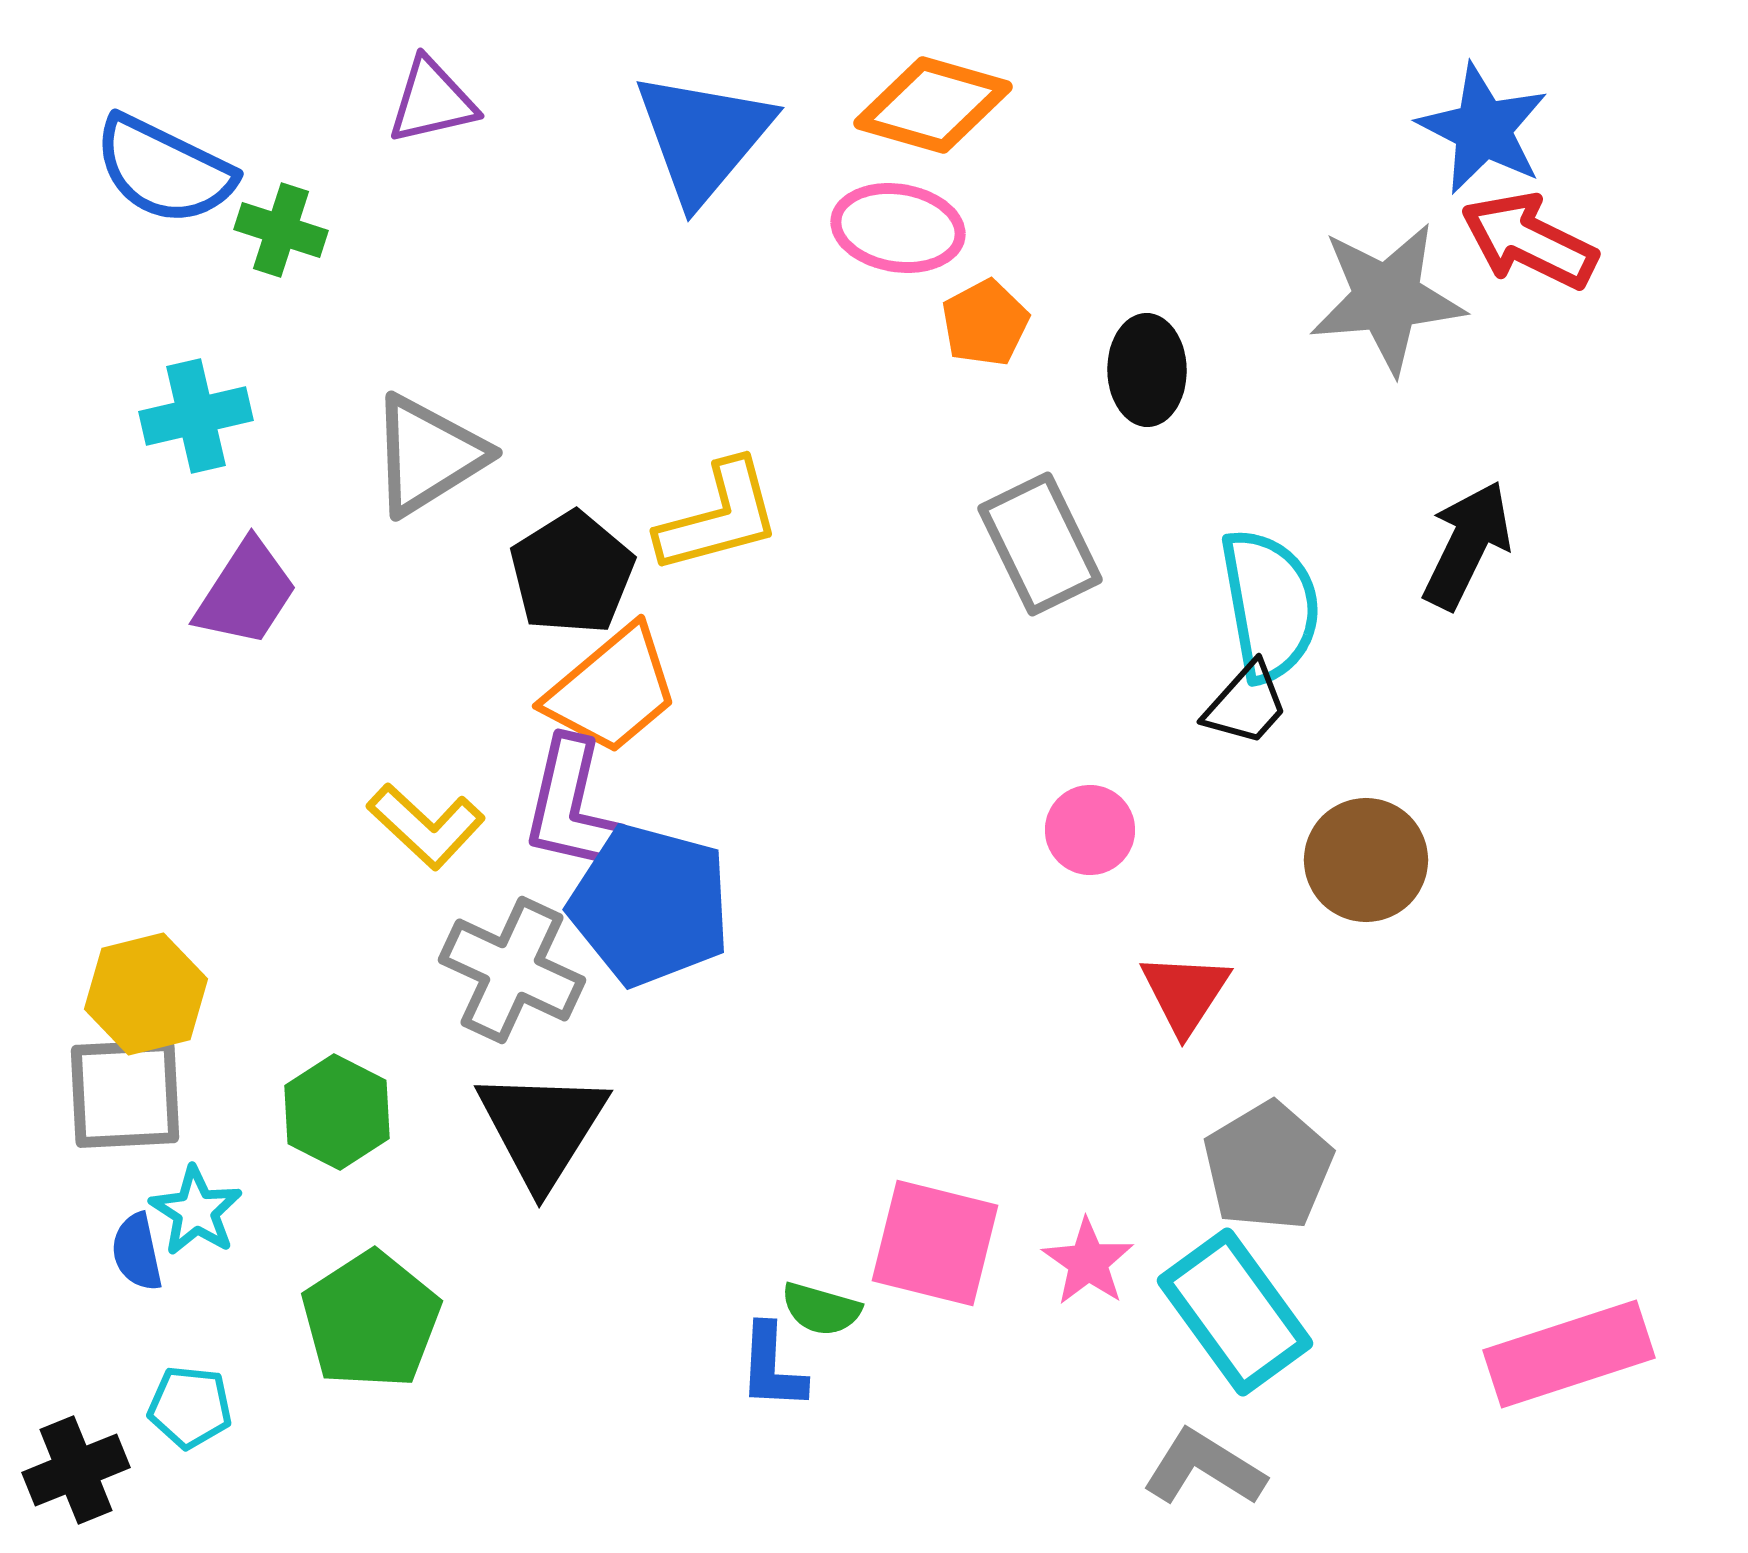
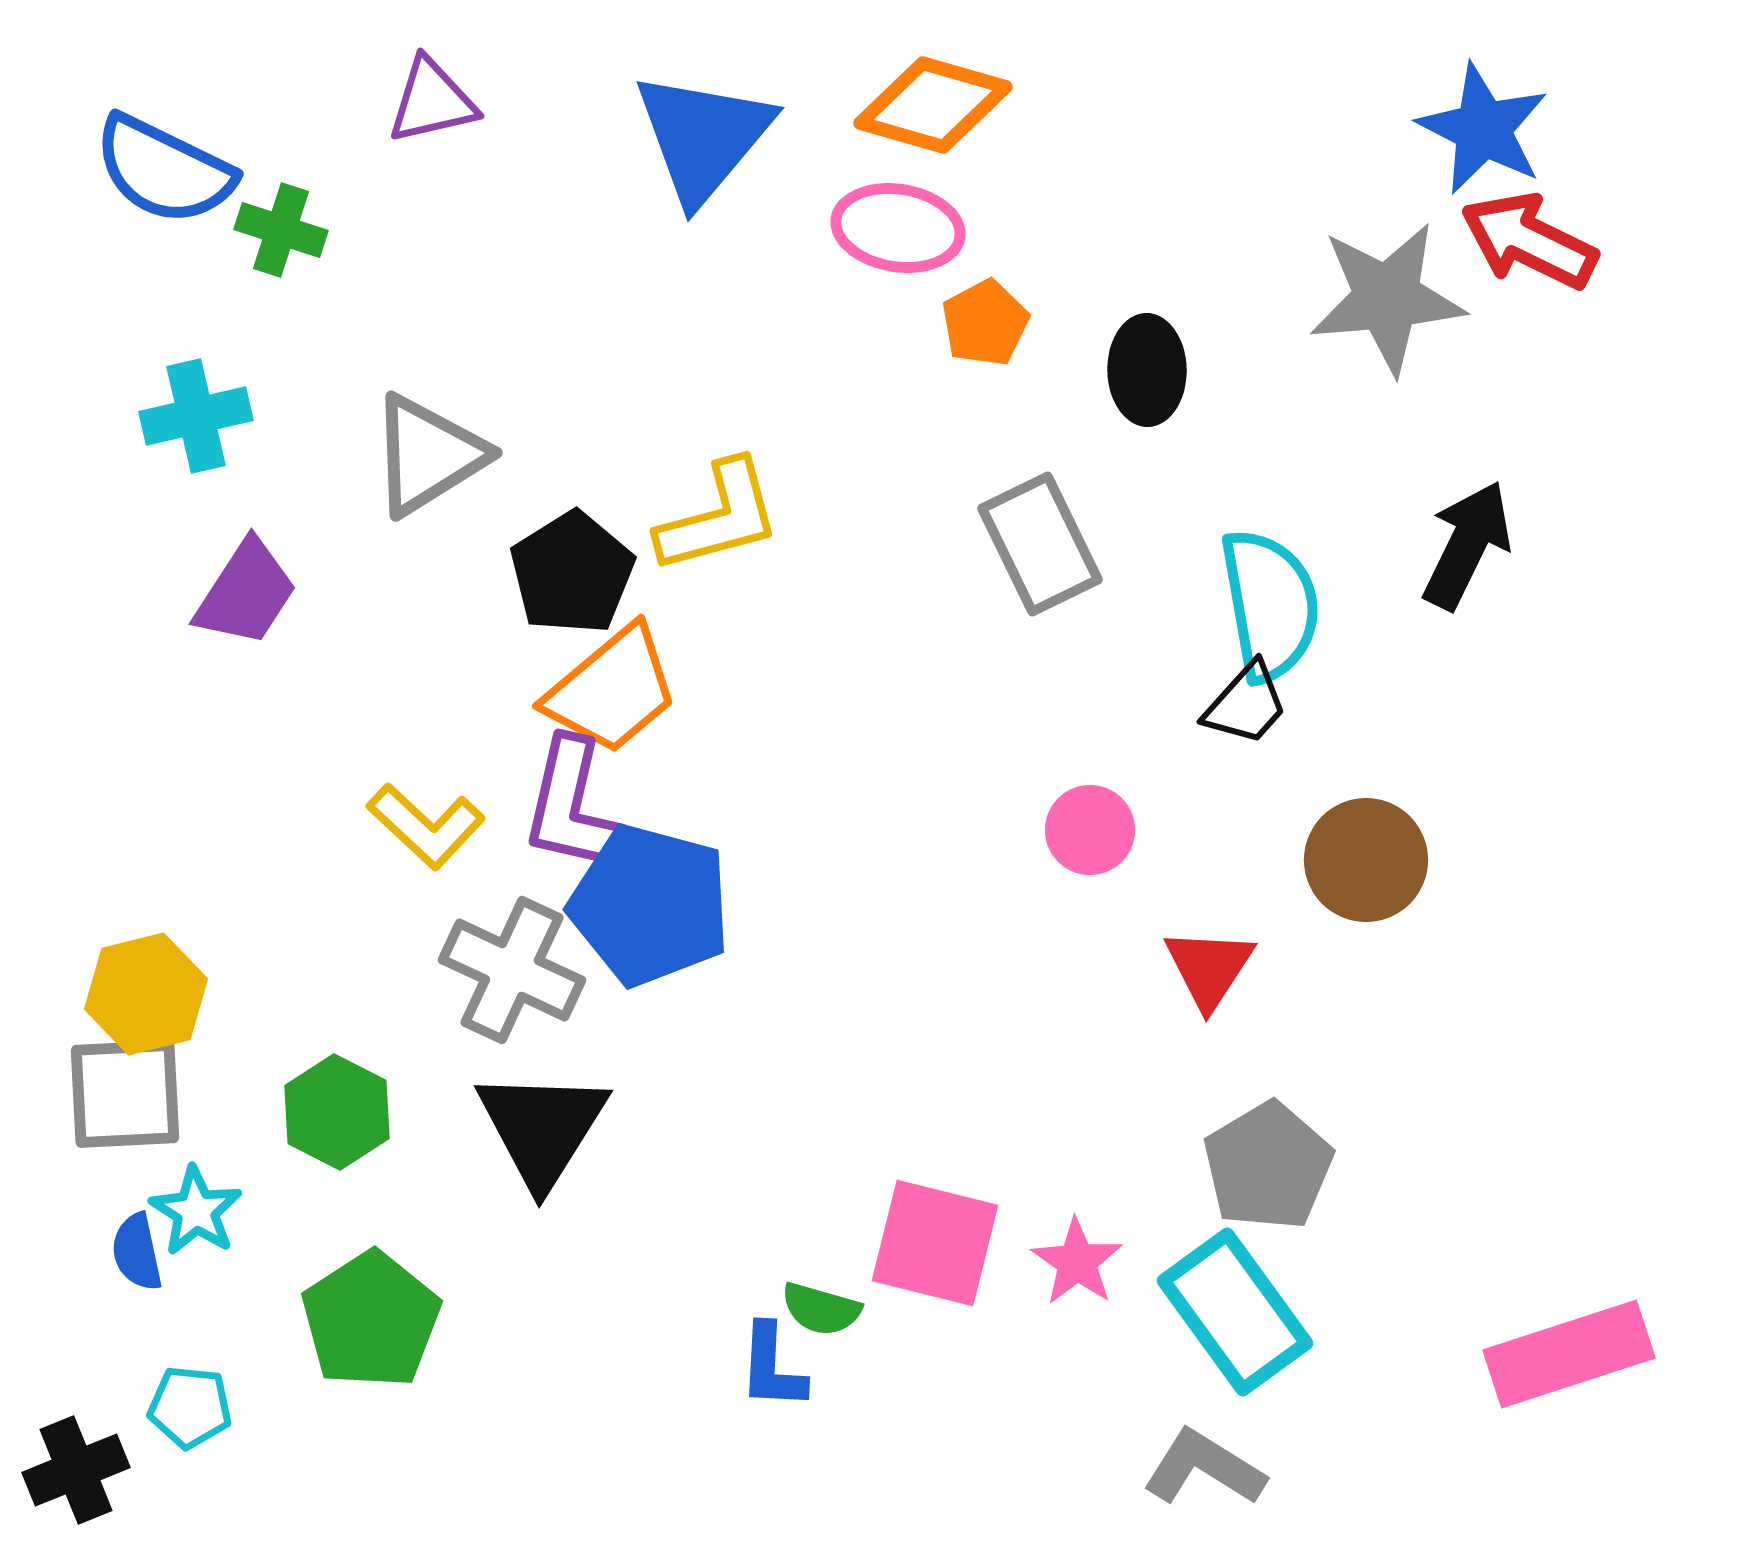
red triangle at (1185, 993): moved 24 px right, 25 px up
pink star at (1088, 1262): moved 11 px left
